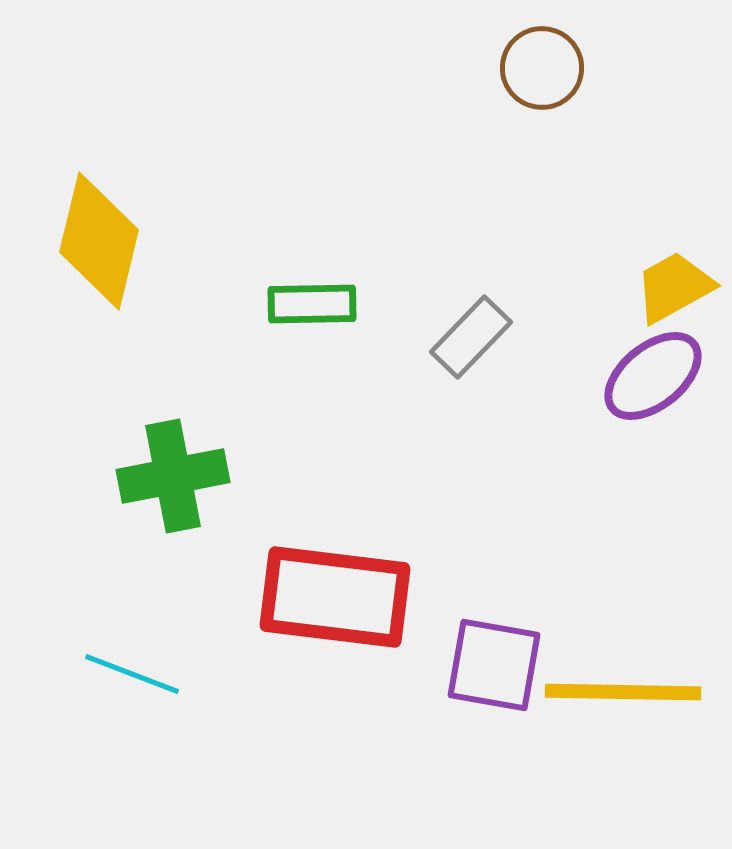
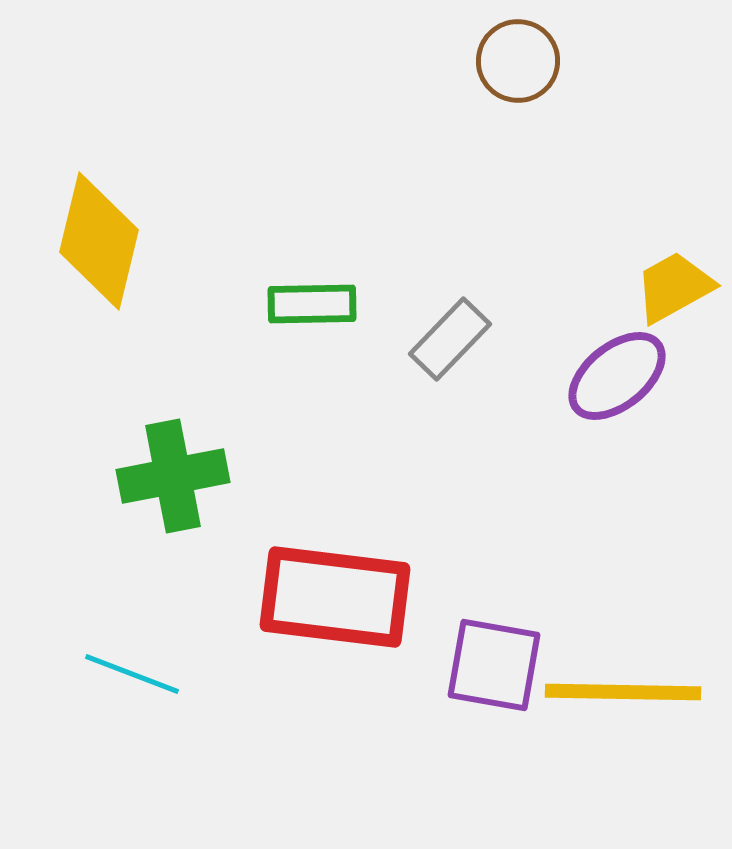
brown circle: moved 24 px left, 7 px up
gray rectangle: moved 21 px left, 2 px down
purple ellipse: moved 36 px left
